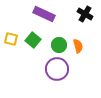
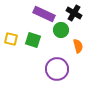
black cross: moved 11 px left, 1 px up
green square: rotated 21 degrees counterclockwise
green circle: moved 2 px right, 15 px up
